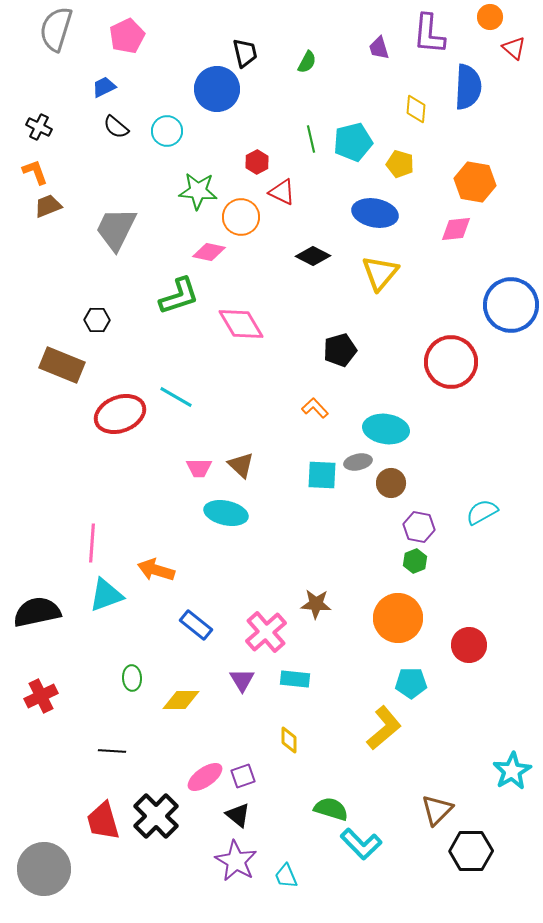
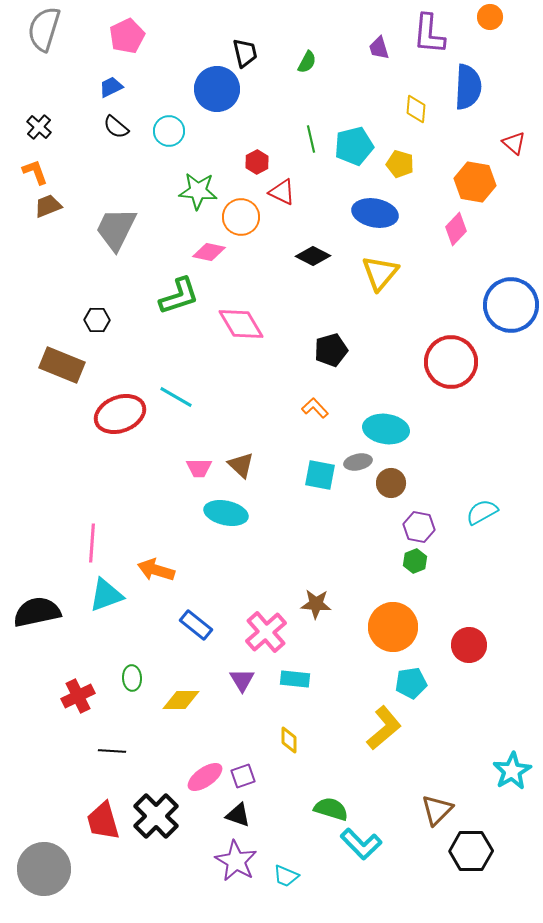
gray semicircle at (56, 29): moved 12 px left
red triangle at (514, 48): moved 95 px down
blue trapezoid at (104, 87): moved 7 px right
black cross at (39, 127): rotated 15 degrees clockwise
cyan circle at (167, 131): moved 2 px right
cyan pentagon at (353, 142): moved 1 px right, 4 px down
pink diamond at (456, 229): rotated 40 degrees counterclockwise
black pentagon at (340, 350): moved 9 px left
cyan square at (322, 475): moved 2 px left; rotated 8 degrees clockwise
orange circle at (398, 618): moved 5 px left, 9 px down
cyan pentagon at (411, 683): rotated 8 degrees counterclockwise
red cross at (41, 696): moved 37 px right
black triangle at (238, 815): rotated 20 degrees counterclockwise
cyan trapezoid at (286, 876): rotated 44 degrees counterclockwise
